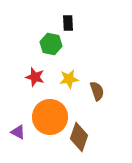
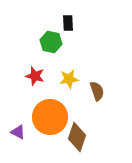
green hexagon: moved 2 px up
red star: moved 1 px up
brown diamond: moved 2 px left
